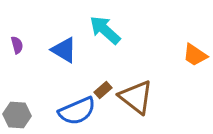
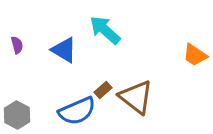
gray hexagon: rotated 24 degrees clockwise
